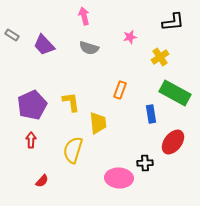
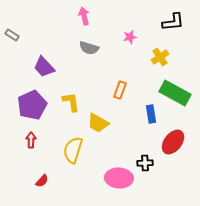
purple trapezoid: moved 22 px down
yellow trapezoid: rotated 125 degrees clockwise
